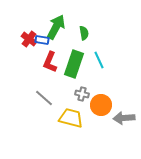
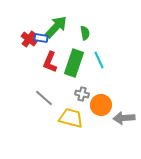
green arrow: rotated 15 degrees clockwise
green semicircle: moved 1 px right
blue rectangle: moved 1 px left, 2 px up
green rectangle: moved 1 px up
